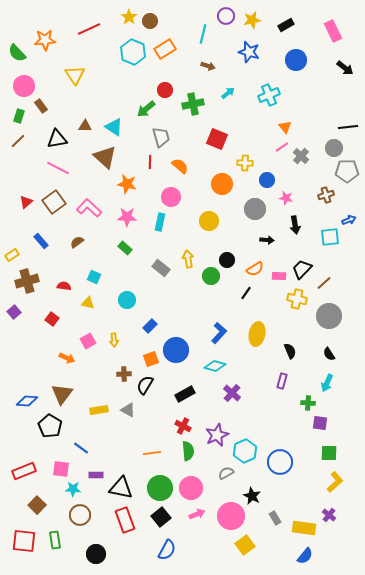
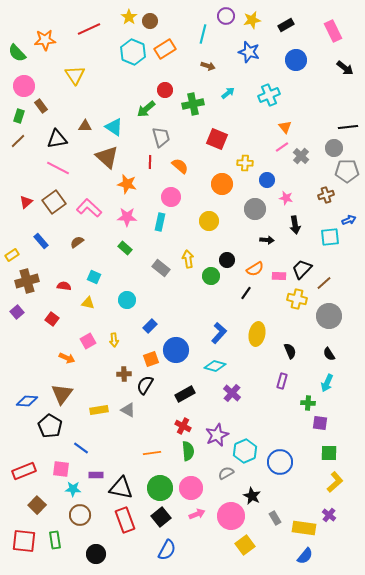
brown triangle at (105, 157): moved 2 px right
purple square at (14, 312): moved 3 px right
